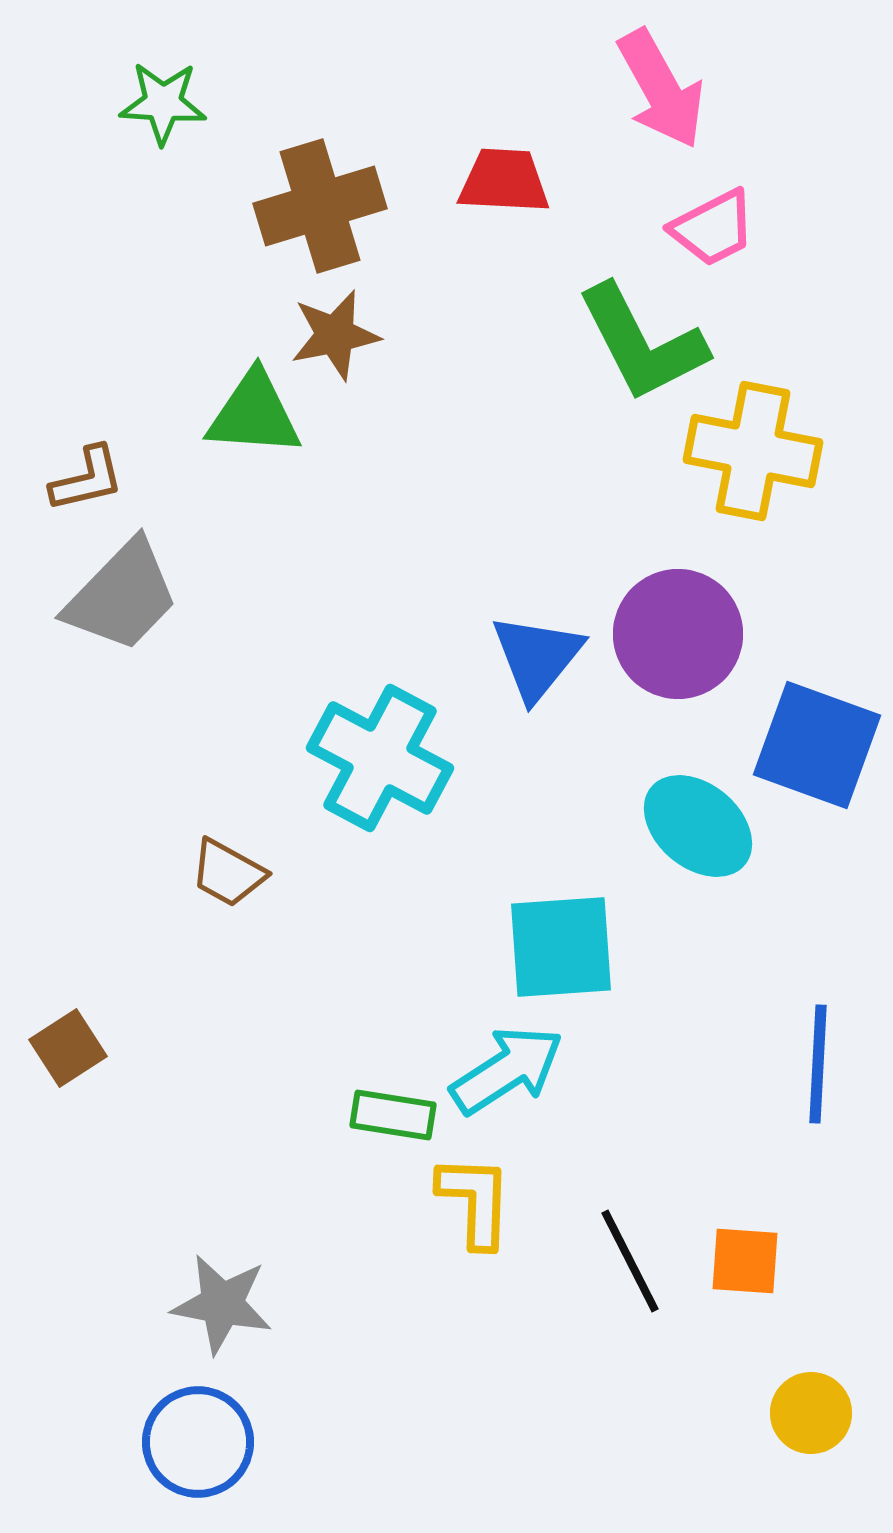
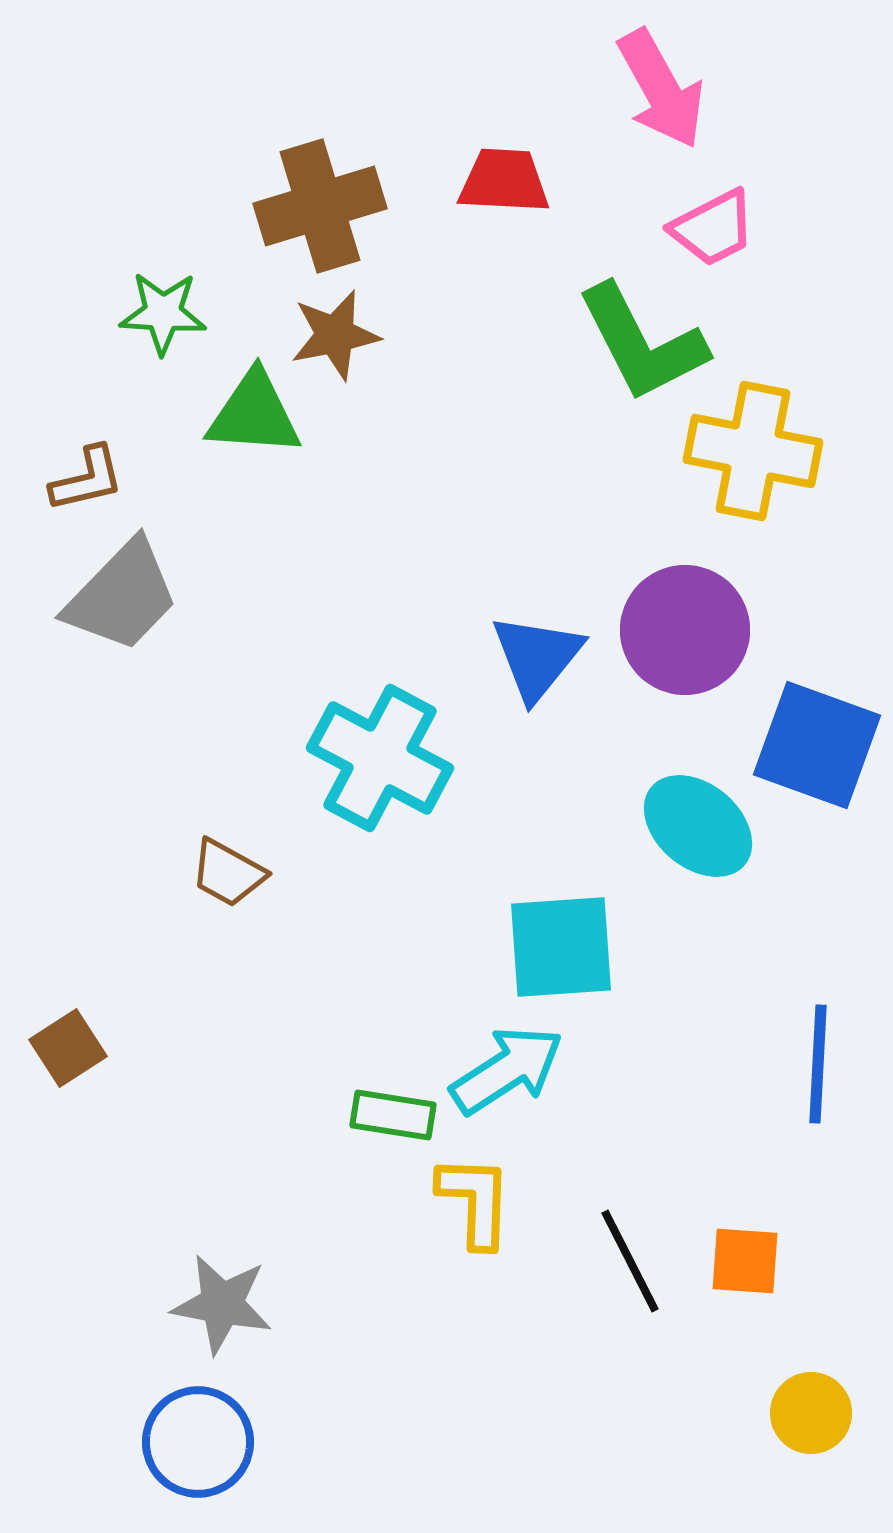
green star: moved 210 px down
purple circle: moved 7 px right, 4 px up
